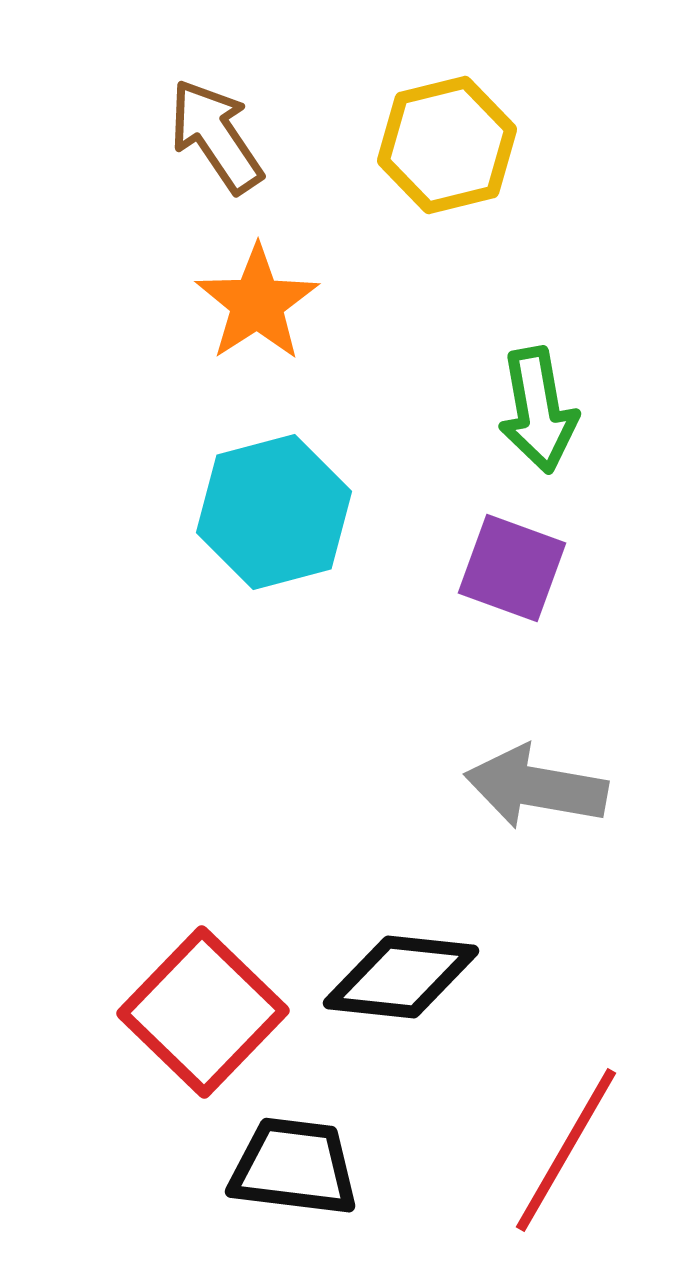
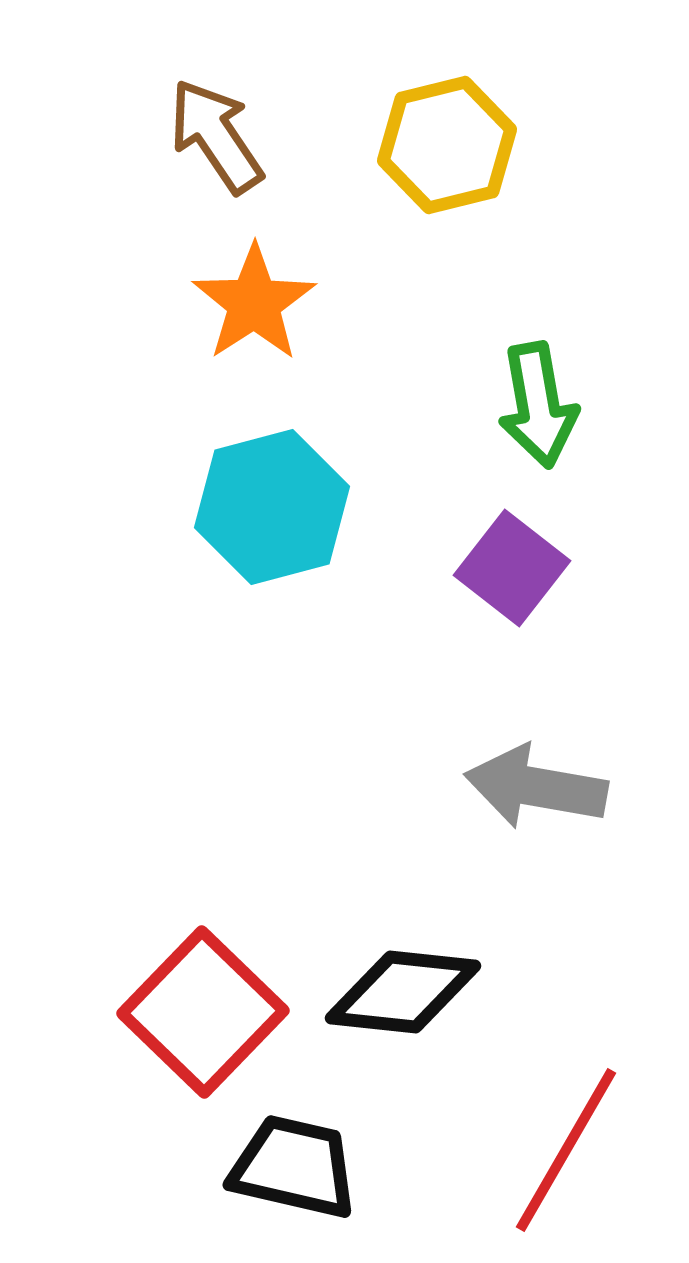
orange star: moved 3 px left
green arrow: moved 5 px up
cyan hexagon: moved 2 px left, 5 px up
purple square: rotated 18 degrees clockwise
black diamond: moved 2 px right, 15 px down
black trapezoid: rotated 6 degrees clockwise
